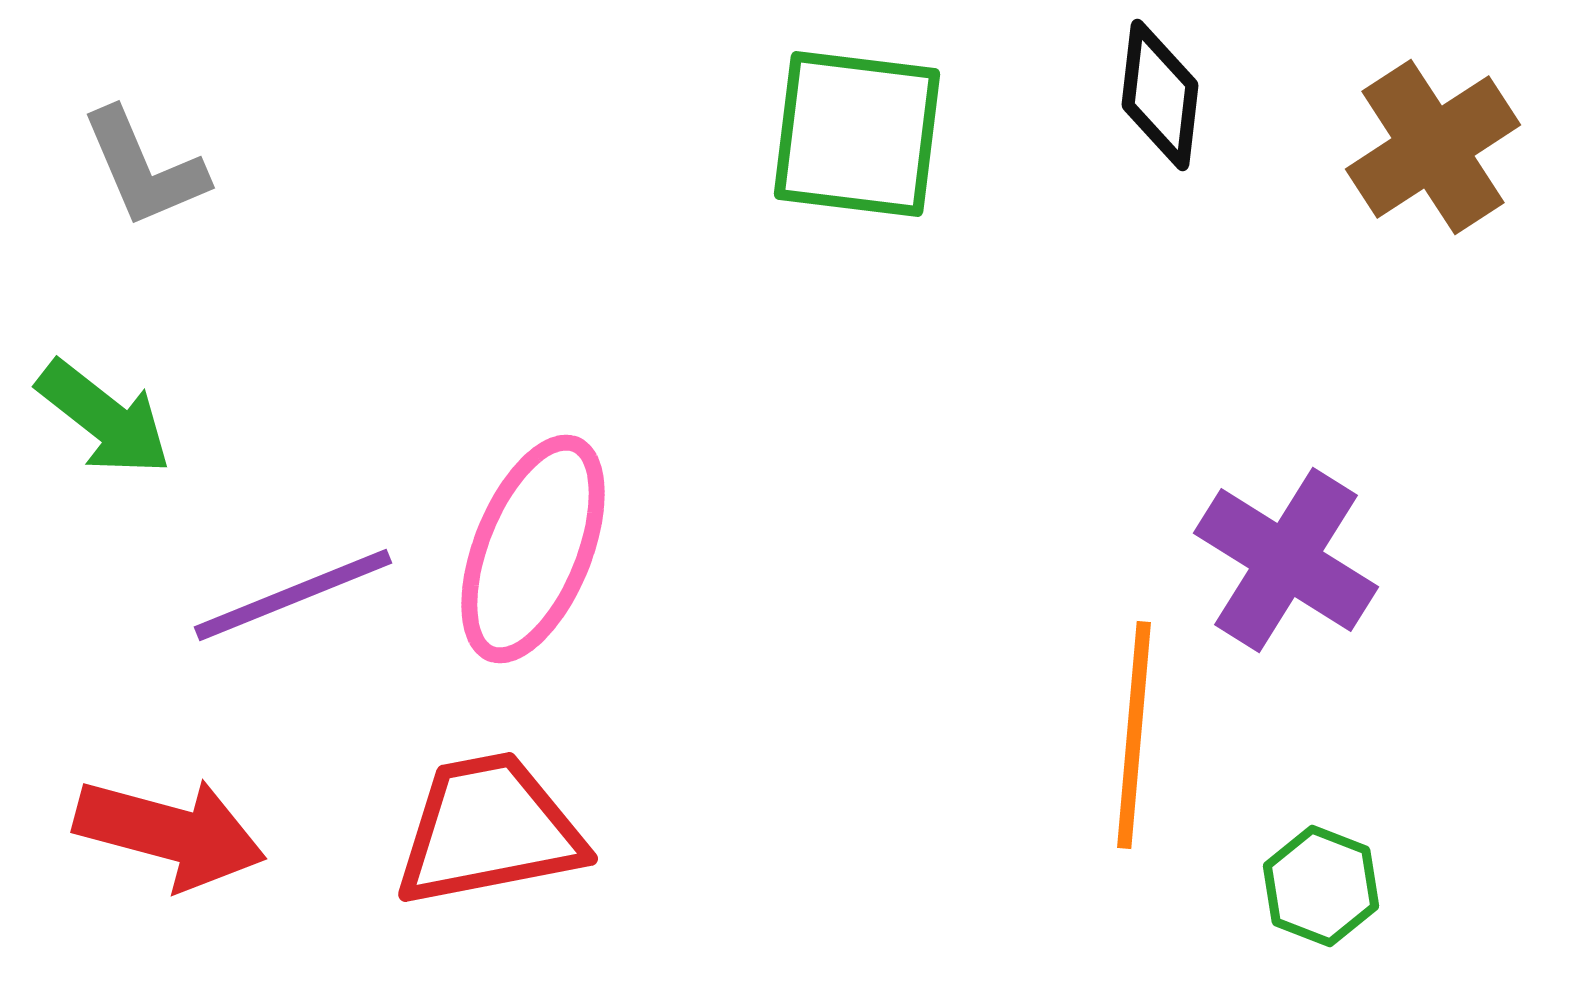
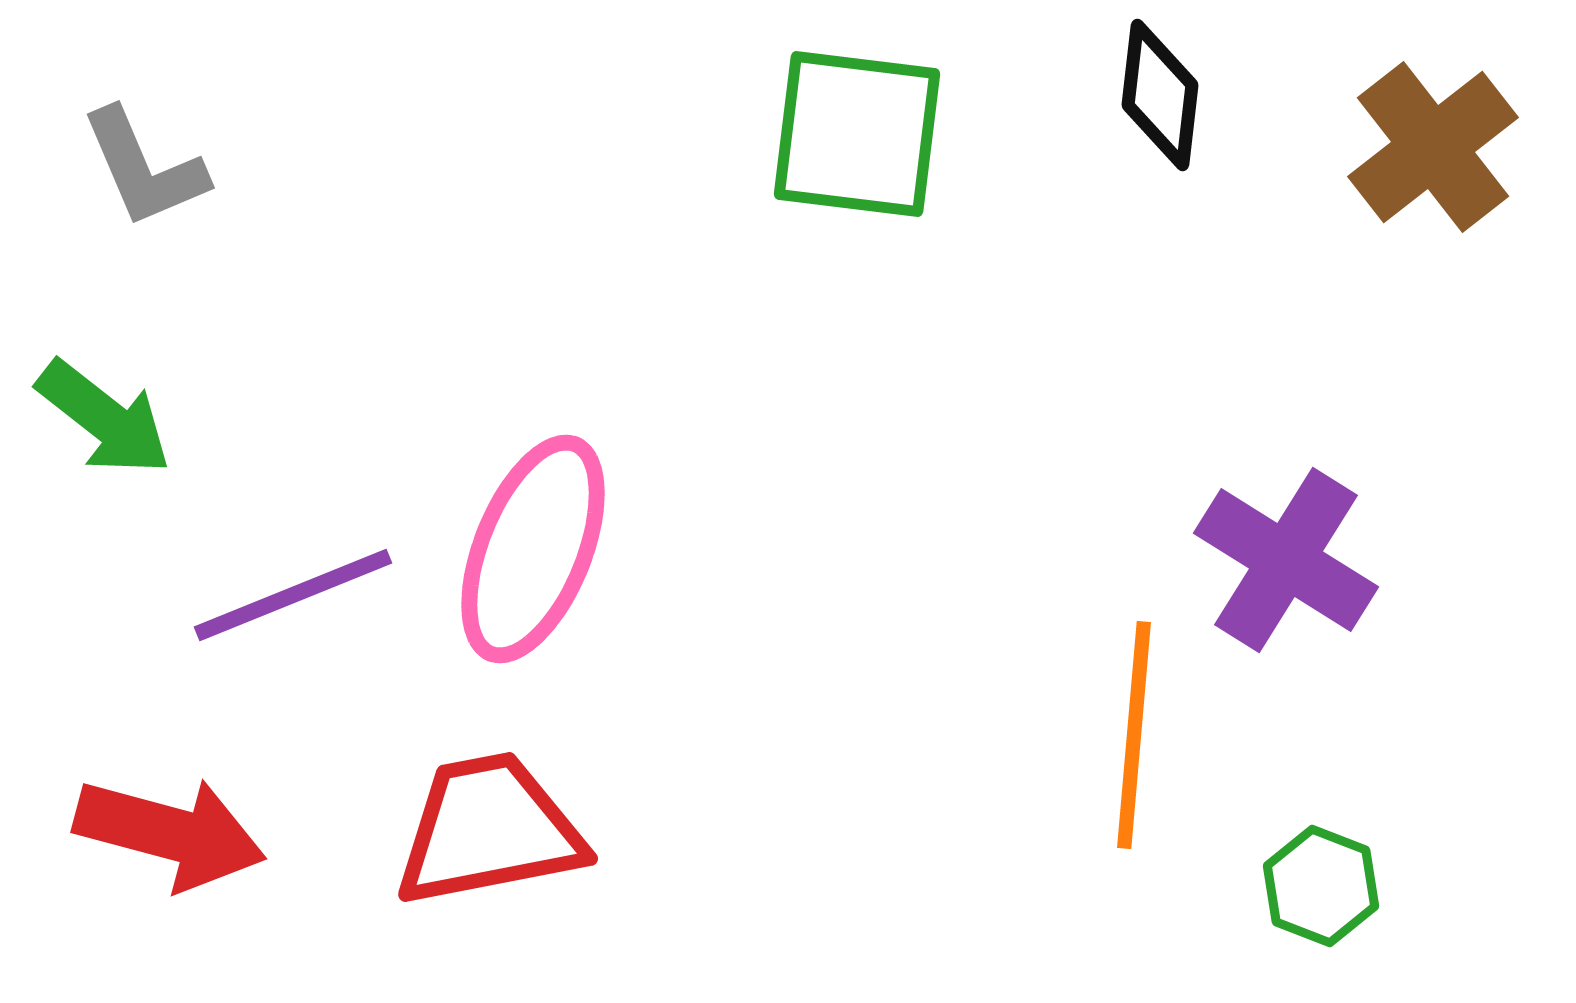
brown cross: rotated 5 degrees counterclockwise
